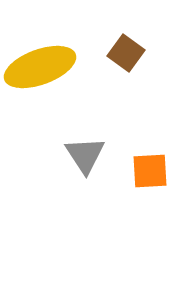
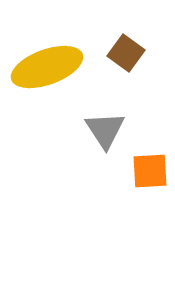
yellow ellipse: moved 7 px right
gray triangle: moved 20 px right, 25 px up
